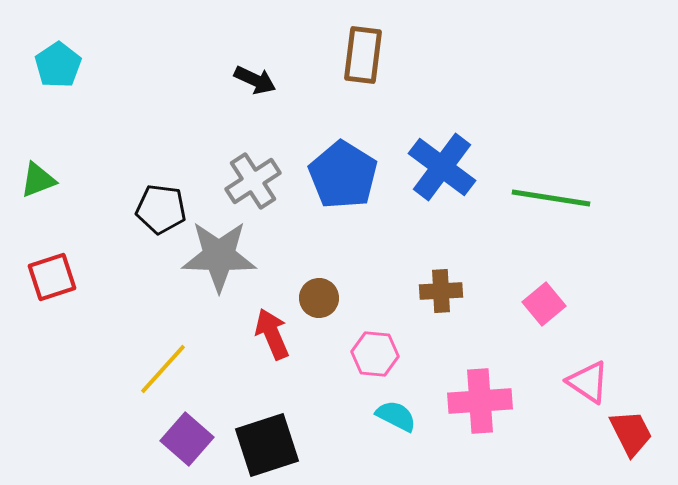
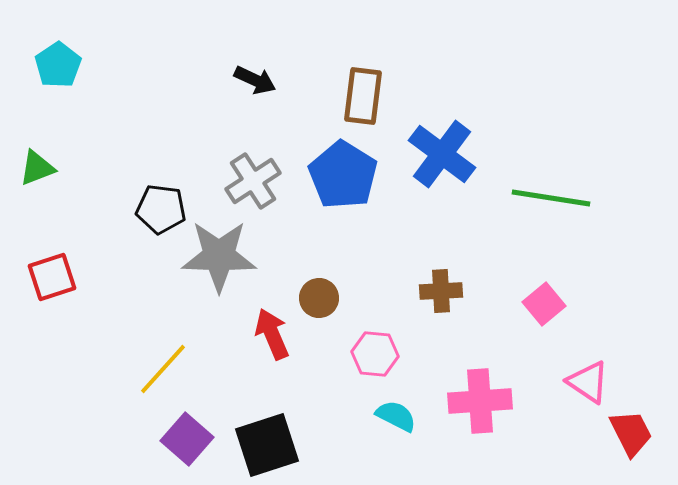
brown rectangle: moved 41 px down
blue cross: moved 13 px up
green triangle: moved 1 px left, 12 px up
